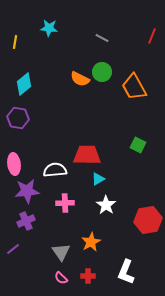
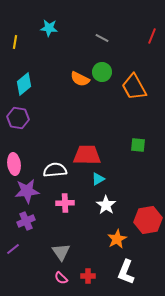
green square: rotated 21 degrees counterclockwise
orange star: moved 26 px right, 3 px up
